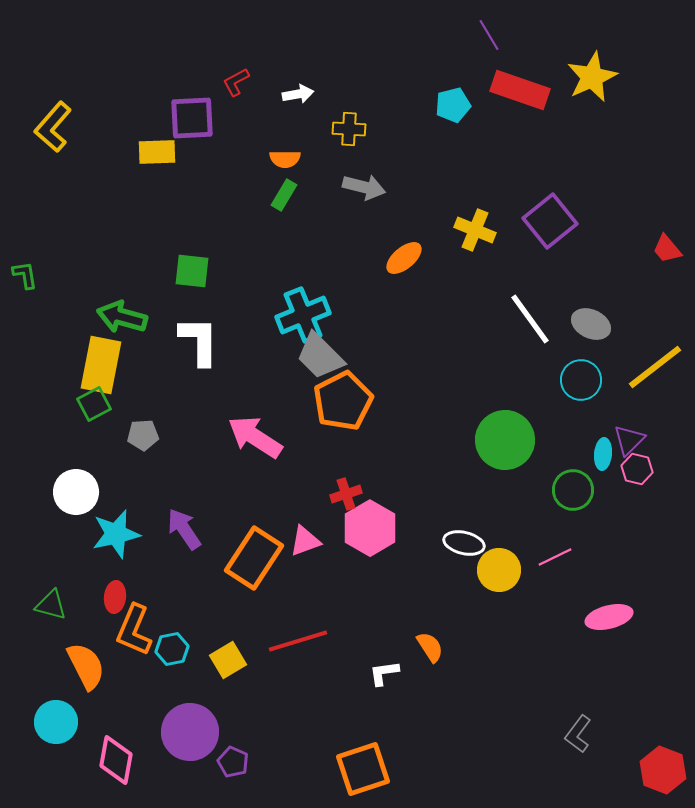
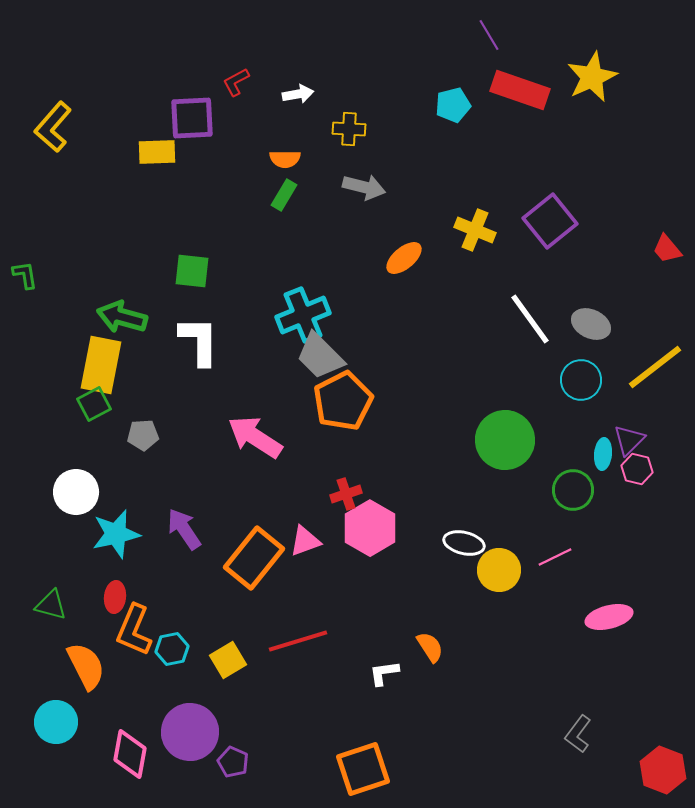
orange rectangle at (254, 558): rotated 6 degrees clockwise
pink diamond at (116, 760): moved 14 px right, 6 px up
